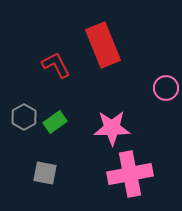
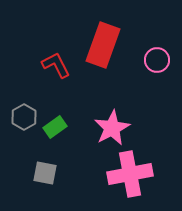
red rectangle: rotated 42 degrees clockwise
pink circle: moved 9 px left, 28 px up
green rectangle: moved 5 px down
pink star: rotated 27 degrees counterclockwise
